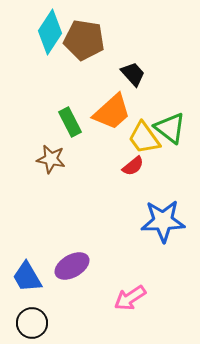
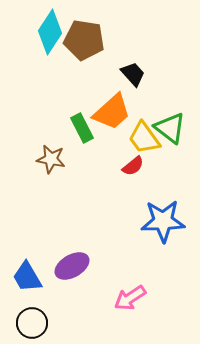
green rectangle: moved 12 px right, 6 px down
